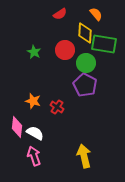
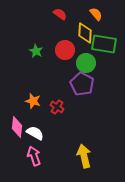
red semicircle: rotated 112 degrees counterclockwise
green star: moved 2 px right, 1 px up
purple pentagon: moved 3 px left, 1 px up
